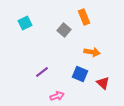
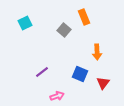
orange arrow: moved 5 px right; rotated 77 degrees clockwise
red triangle: rotated 24 degrees clockwise
